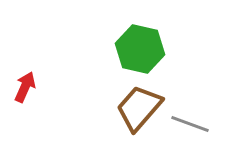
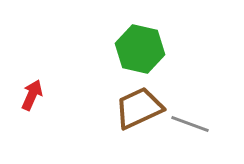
red arrow: moved 7 px right, 8 px down
brown trapezoid: rotated 24 degrees clockwise
